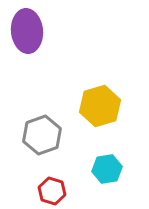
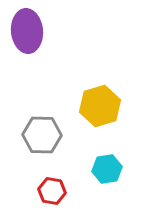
gray hexagon: rotated 21 degrees clockwise
red hexagon: rotated 8 degrees counterclockwise
